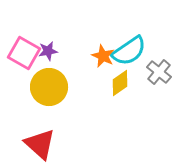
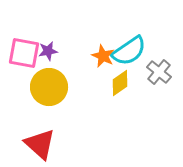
pink square: rotated 20 degrees counterclockwise
